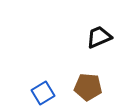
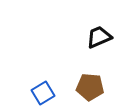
brown pentagon: moved 2 px right
